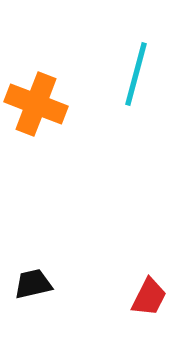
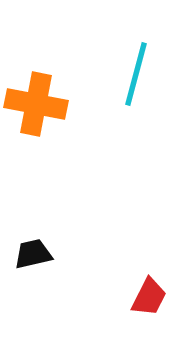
orange cross: rotated 10 degrees counterclockwise
black trapezoid: moved 30 px up
